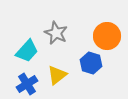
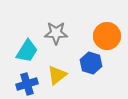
gray star: rotated 25 degrees counterclockwise
cyan trapezoid: rotated 10 degrees counterclockwise
blue cross: rotated 15 degrees clockwise
